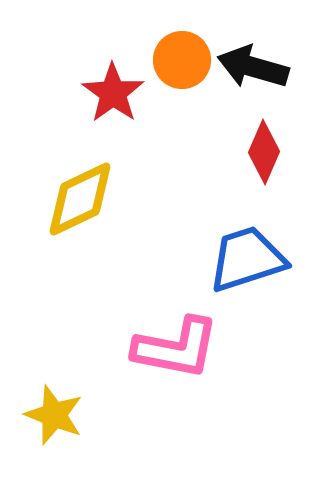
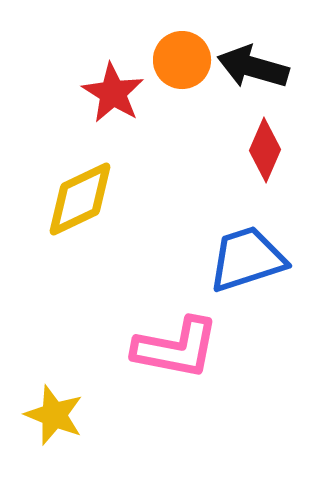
red star: rotated 4 degrees counterclockwise
red diamond: moved 1 px right, 2 px up
